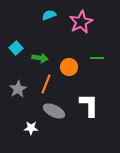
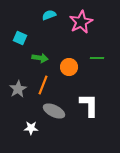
cyan square: moved 4 px right, 10 px up; rotated 24 degrees counterclockwise
orange line: moved 3 px left, 1 px down
